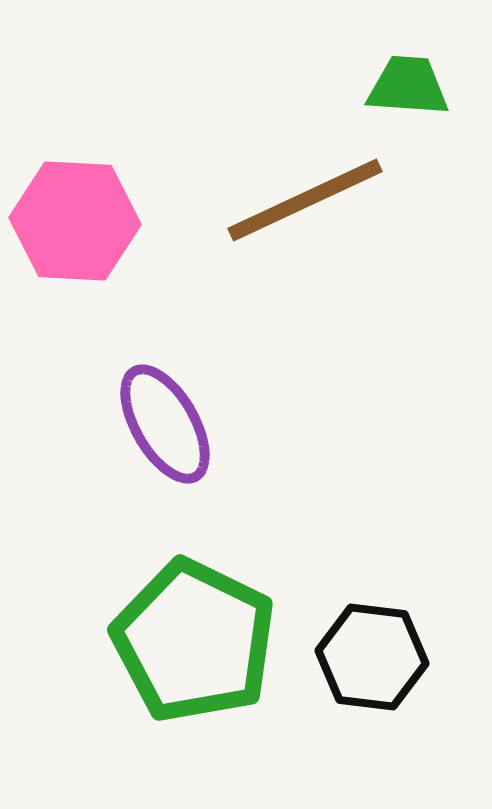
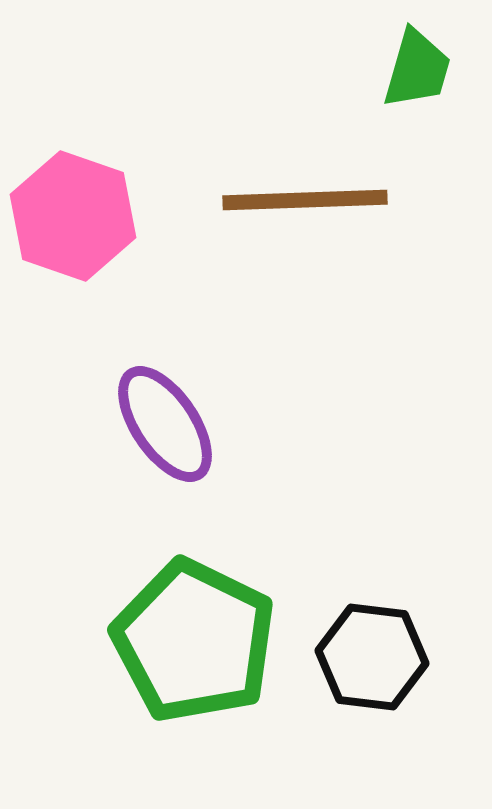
green trapezoid: moved 9 px right, 17 px up; rotated 102 degrees clockwise
brown line: rotated 23 degrees clockwise
pink hexagon: moved 2 px left, 5 px up; rotated 16 degrees clockwise
purple ellipse: rotated 4 degrees counterclockwise
